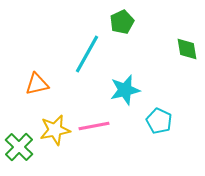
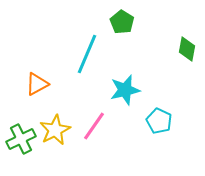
green pentagon: rotated 15 degrees counterclockwise
green diamond: rotated 20 degrees clockwise
cyan line: rotated 6 degrees counterclockwise
orange triangle: rotated 15 degrees counterclockwise
pink line: rotated 44 degrees counterclockwise
yellow star: rotated 16 degrees counterclockwise
green cross: moved 2 px right, 8 px up; rotated 20 degrees clockwise
